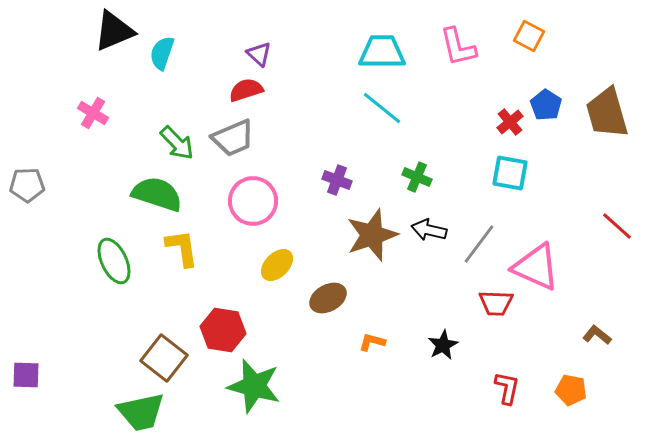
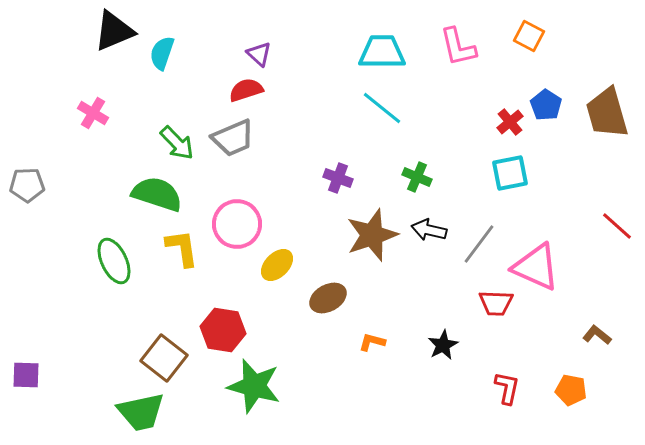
cyan square: rotated 21 degrees counterclockwise
purple cross: moved 1 px right, 2 px up
pink circle: moved 16 px left, 23 px down
